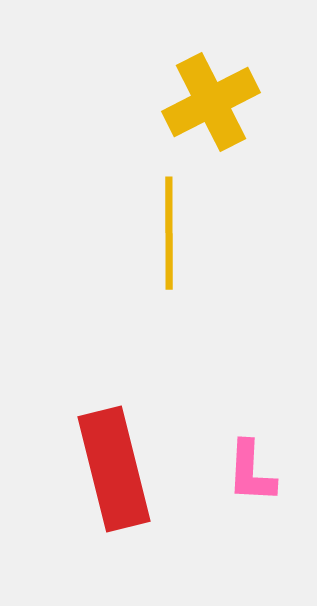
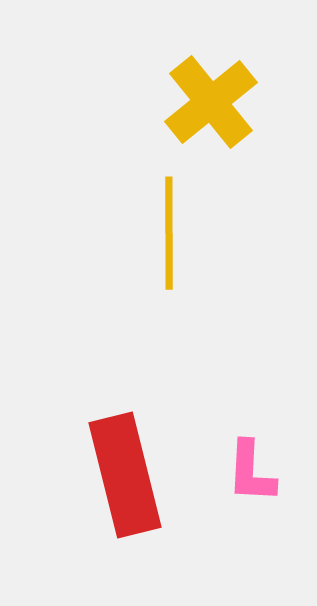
yellow cross: rotated 12 degrees counterclockwise
red rectangle: moved 11 px right, 6 px down
